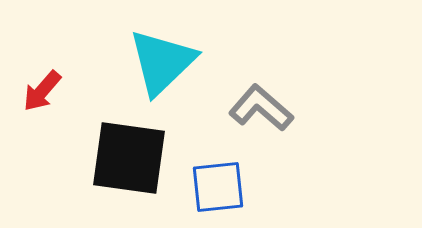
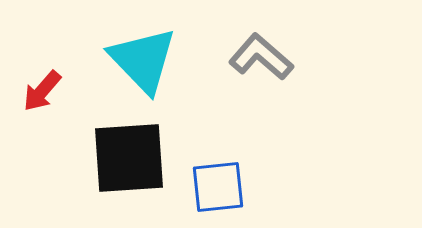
cyan triangle: moved 19 px left, 2 px up; rotated 30 degrees counterclockwise
gray L-shape: moved 51 px up
black square: rotated 12 degrees counterclockwise
